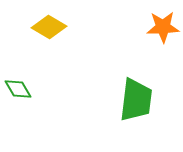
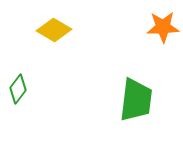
yellow diamond: moved 5 px right, 3 px down
green diamond: rotated 68 degrees clockwise
